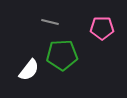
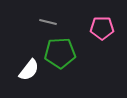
gray line: moved 2 px left
green pentagon: moved 2 px left, 2 px up
